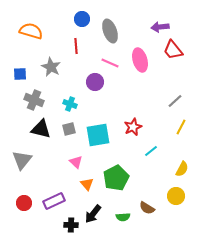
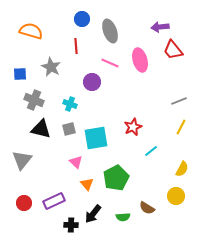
purple circle: moved 3 px left
gray line: moved 4 px right; rotated 21 degrees clockwise
cyan square: moved 2 px left, 3 px down
